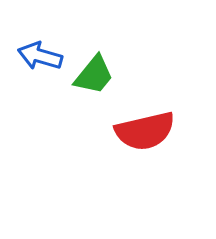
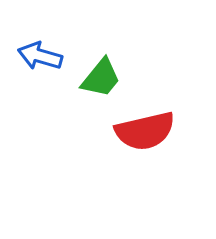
green trapezoid: moved 7 px right, 3 px down
